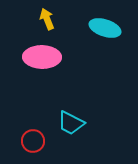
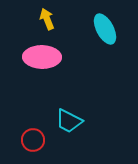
cyan ellipse: moved 1 px down; rotated 44 degrees clockwise
cyan trapezoid: moved 2 px left, 2 px up
red circle: moved 1 px up
